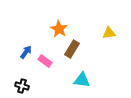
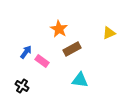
yellow triangle: rotated 16 degrees counterclockwise
brown rectangle: rotated 30 degrees clockwise
pink rectangle: moved 3 px left
cyan triangle: moved 2 px left
black cross: rotated 16 degrees clockwise
